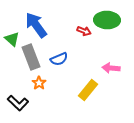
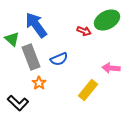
green ellipse: rotated 30 degrees counterclockwise
